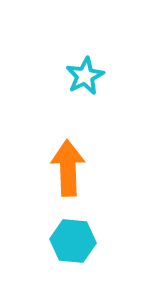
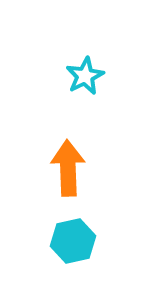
cyan hexagon: rotated 18 degrees counterclockwise
